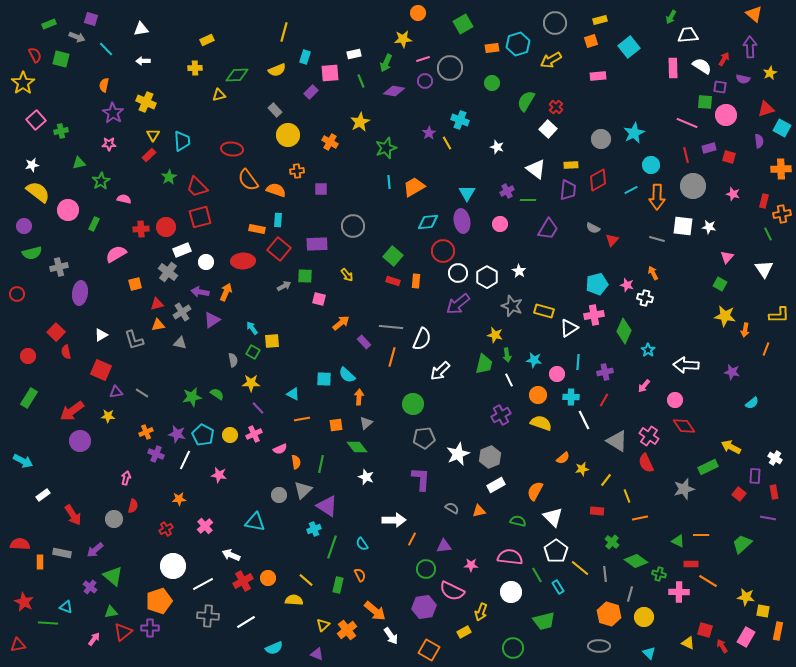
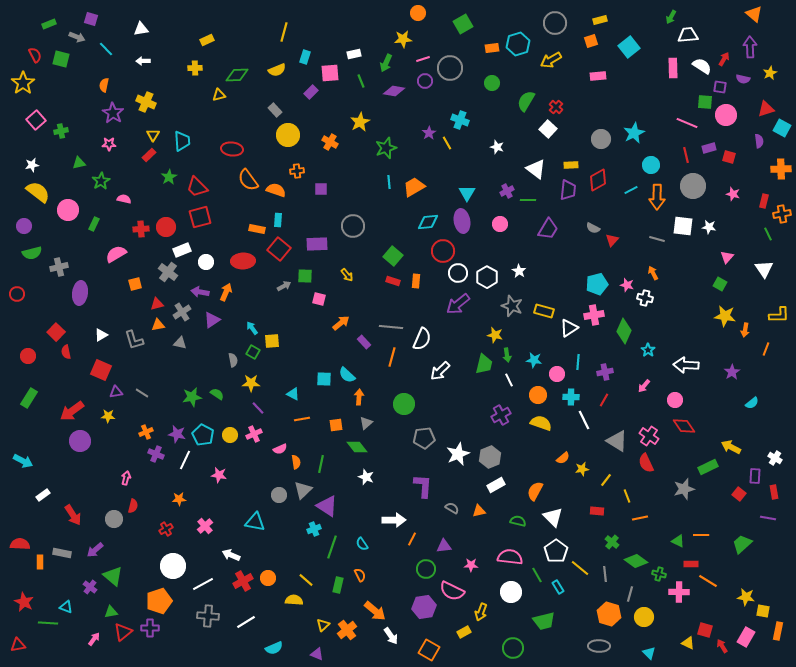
purple star at (732, 372): rotated 28 degrees clockwise
green circle at (413, 404): moved 9 px left
purple L-shape at (421, 479): moved 2 px right, 7 px down
